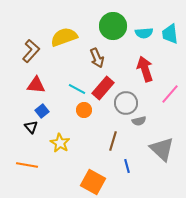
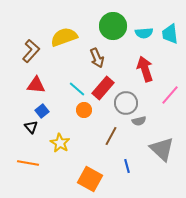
cyan line: rotated 12 degrees clockwise
pink line: moved 1 px down
brown line: moved 2 px left, 5 px up; rotated 12 degrees clockwise
orange line: moved 1 px right, 2 px up
orange square: moved 3 px left, 3 px up
